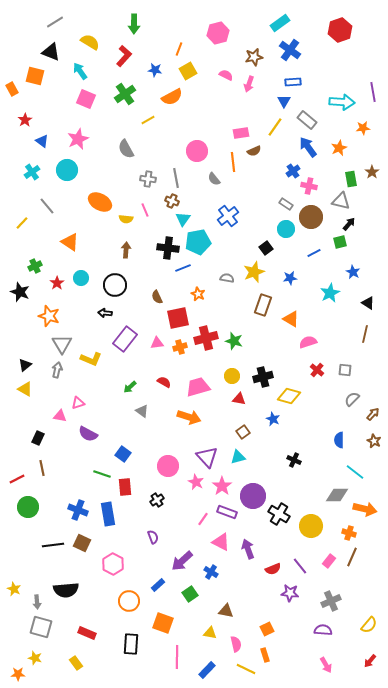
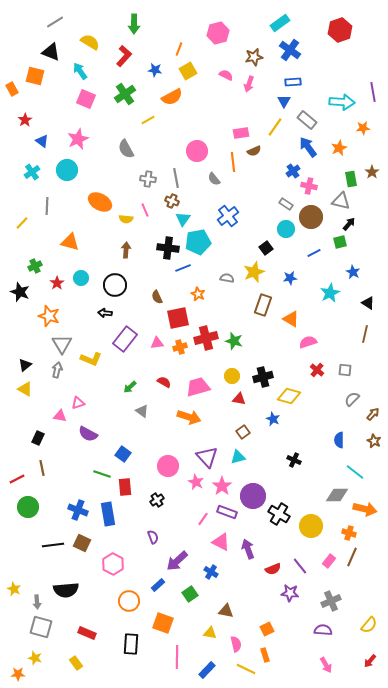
gray line at (47, 206): rotated 42 degrees clockwise
orange triangle at (70, 242): rotated 18 degrees counterclockwise
purple arrow at (182, 561): moved 5 px left
